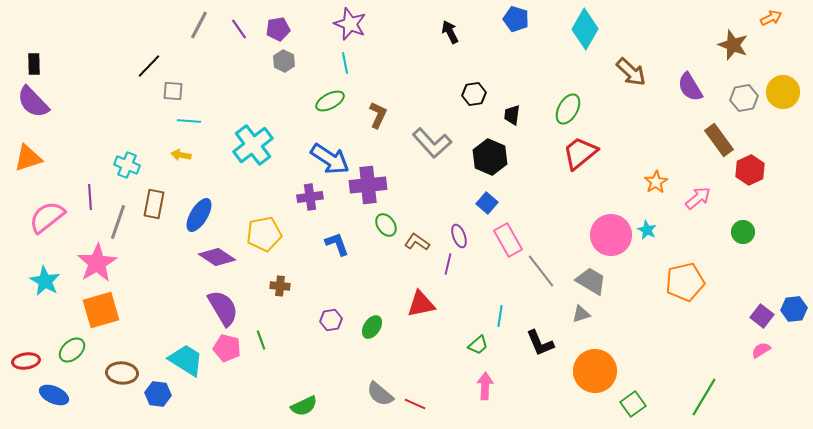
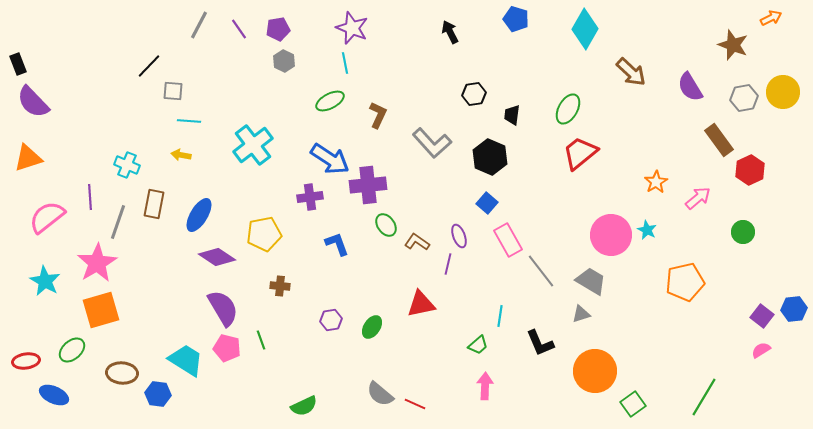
purple star at (350, 24): moved 2 px right, 4 px down
black rectangle at (34, 64): moved 16 px left; rotated 20 degrees counterclockwise
